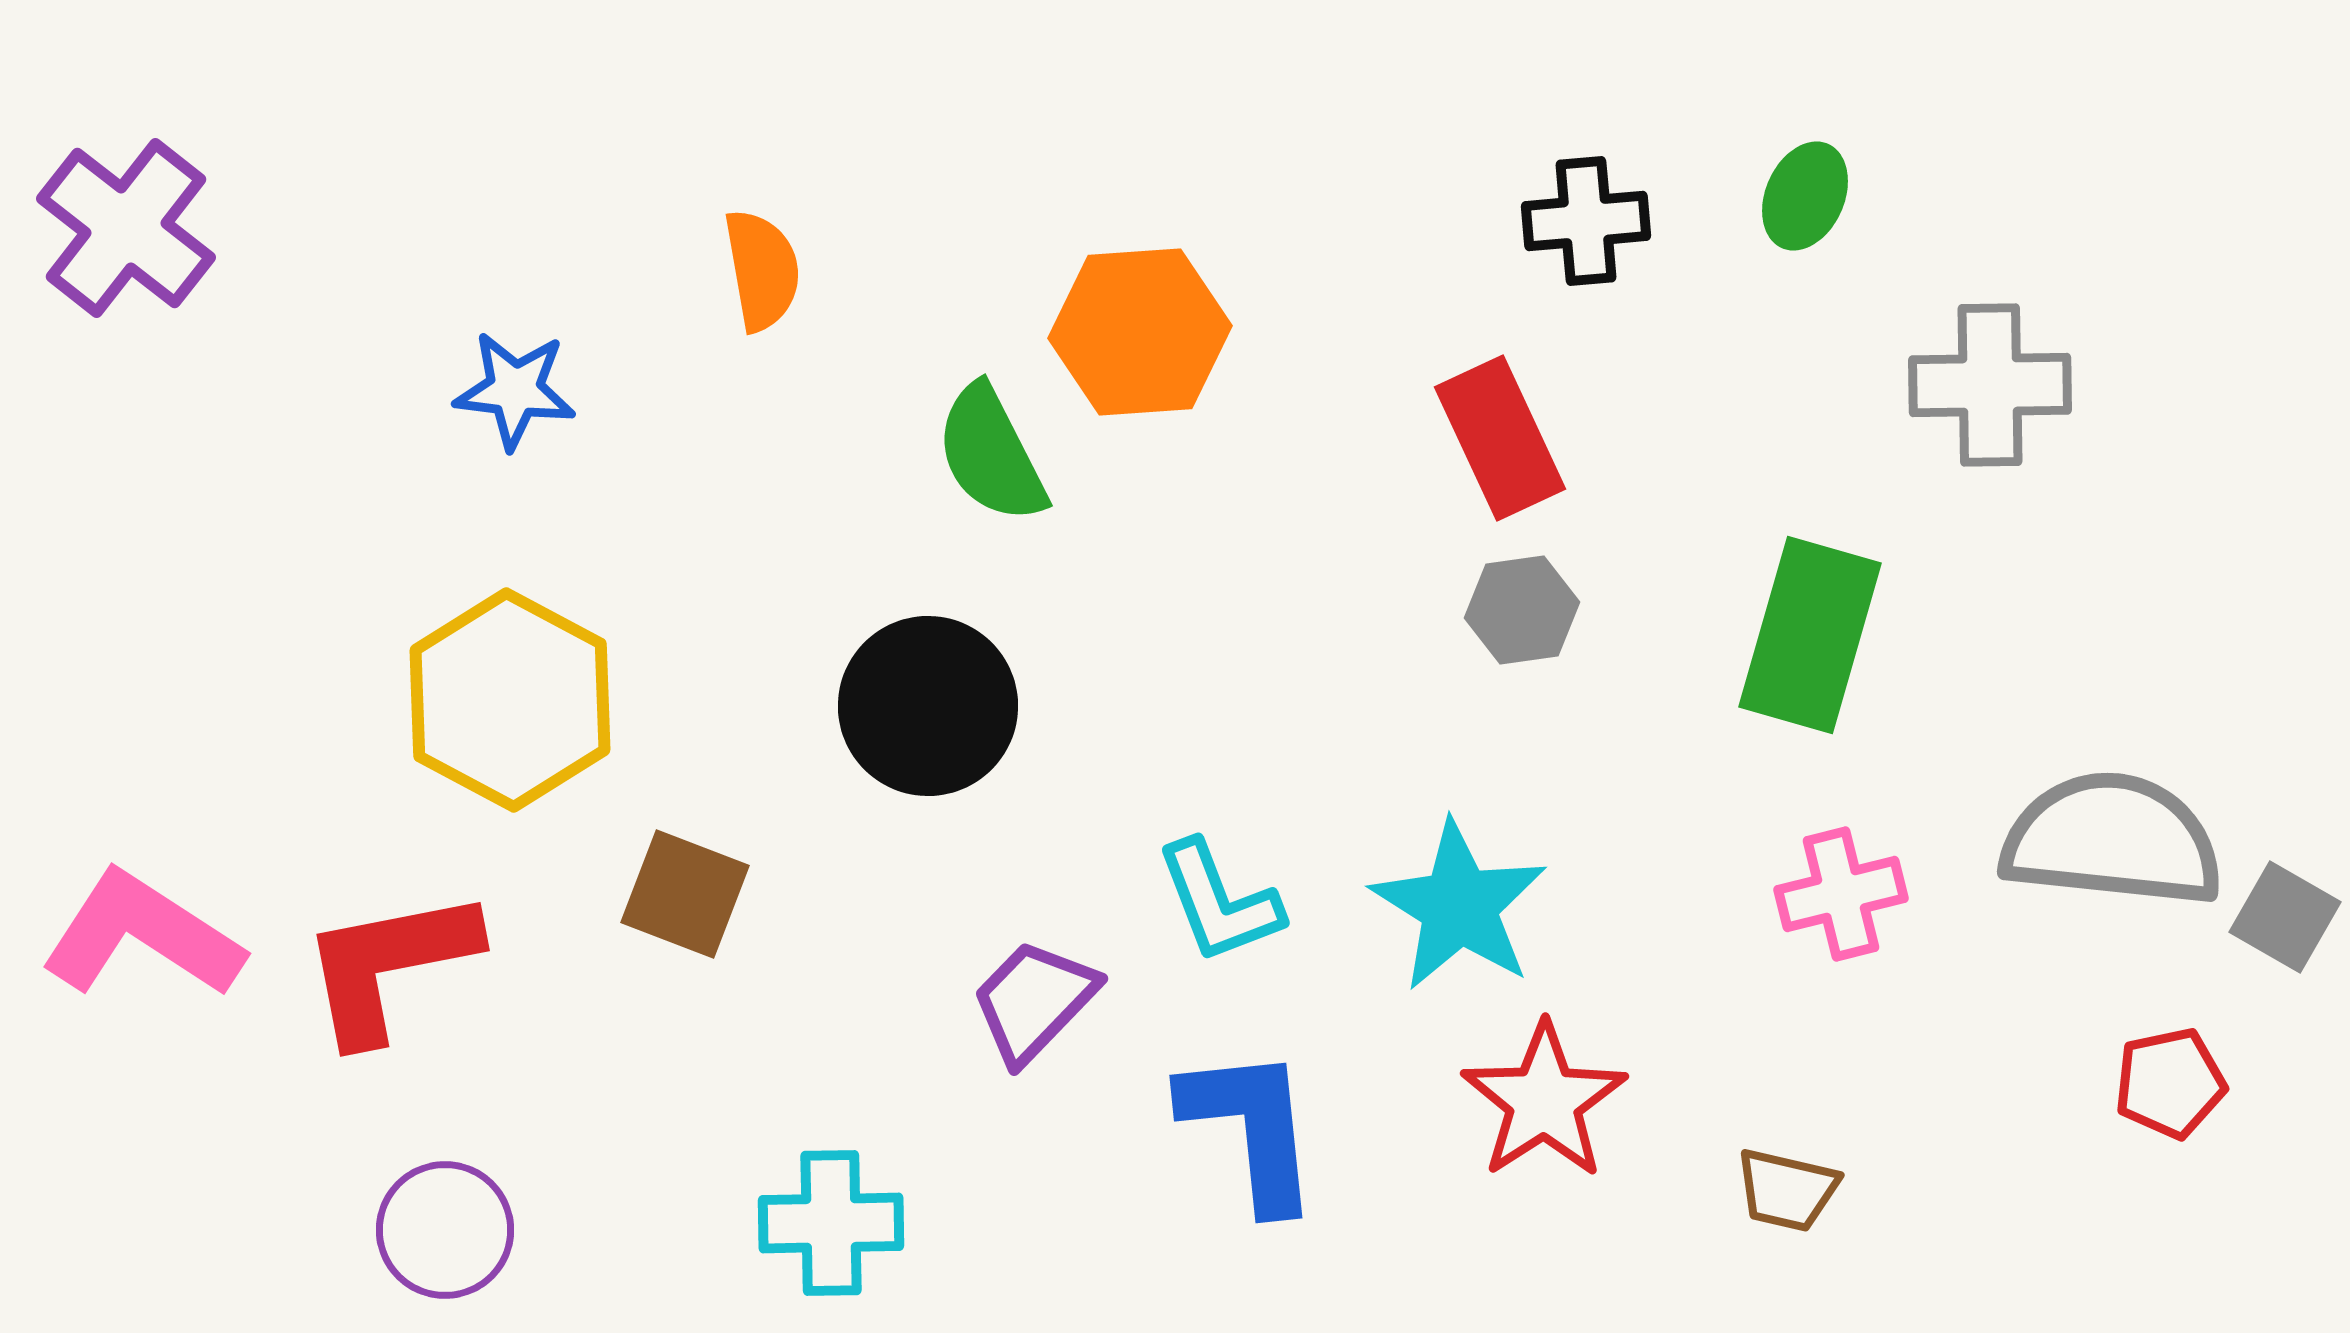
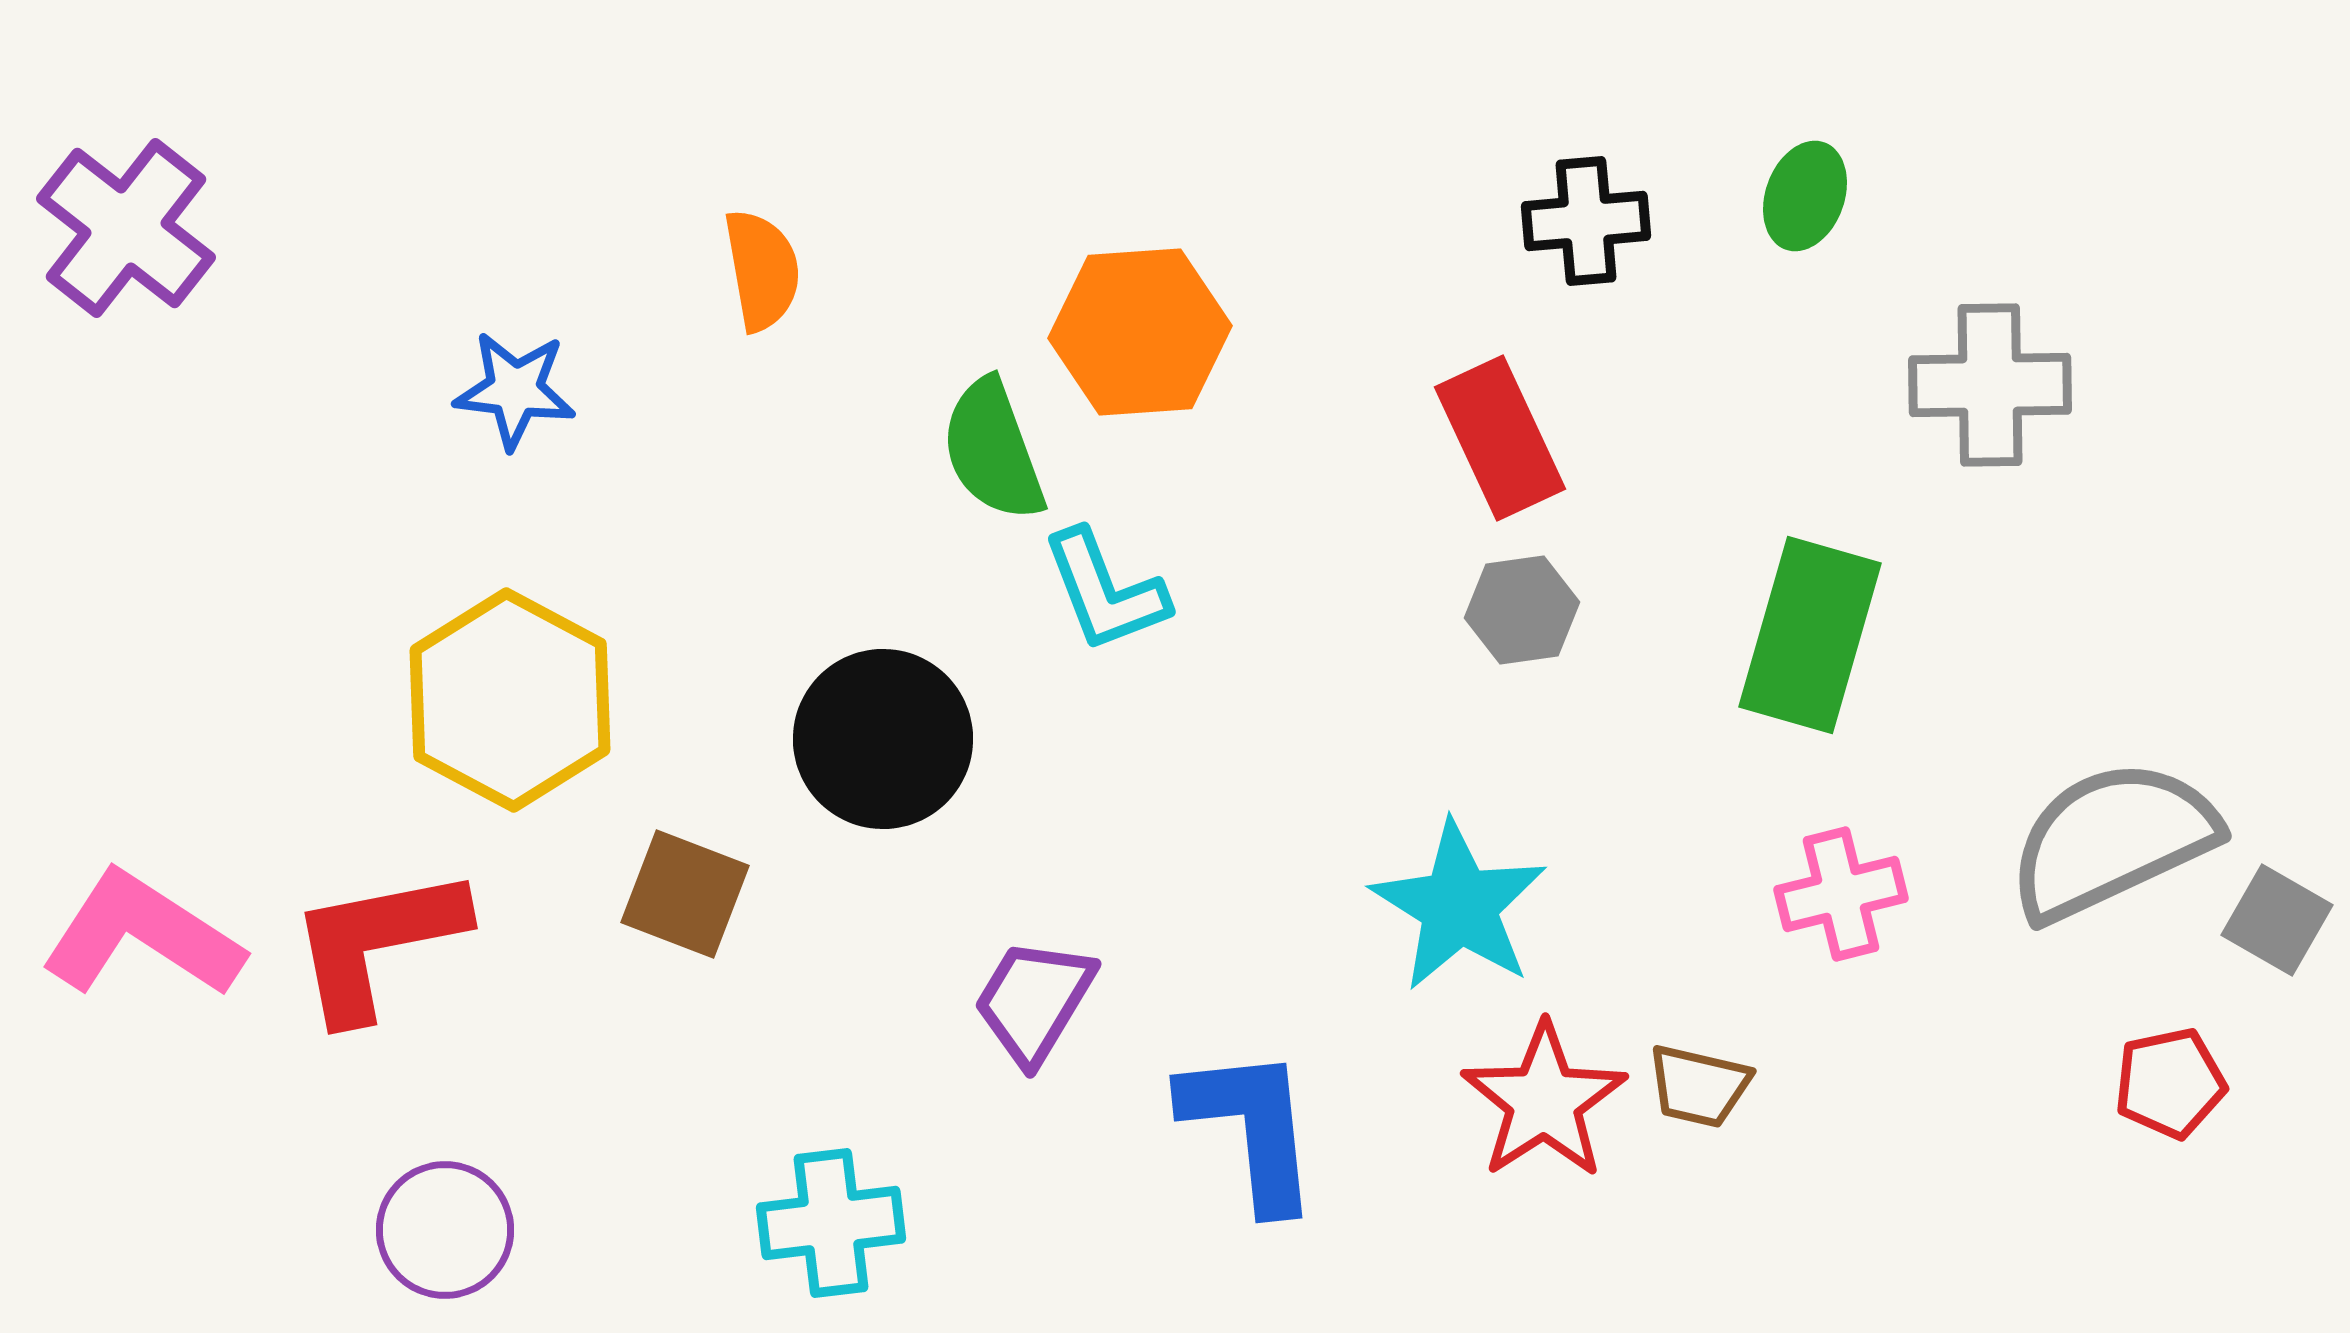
green ellipse: rotated 4 degrees counterclockwise
green semicircle: moved 2 px right, 4 px up; rotated 7 degrees clockwise
black circle: moved 45 px left, 33 px down
gray semicircle: rotated 31 degrees counterclockwise
cyan L-shape: moved 114 px left, 311 px up
gray square: moved 8 px left, 3 px down
red L-shape: moved 12 px left, 22 px up
purple trapezoid: rotated 13 degrees counterclockwise
brown trapezoid: moved 88 px left, 104 px up
cyan cross: rotated 6 degrees counterclockwise
